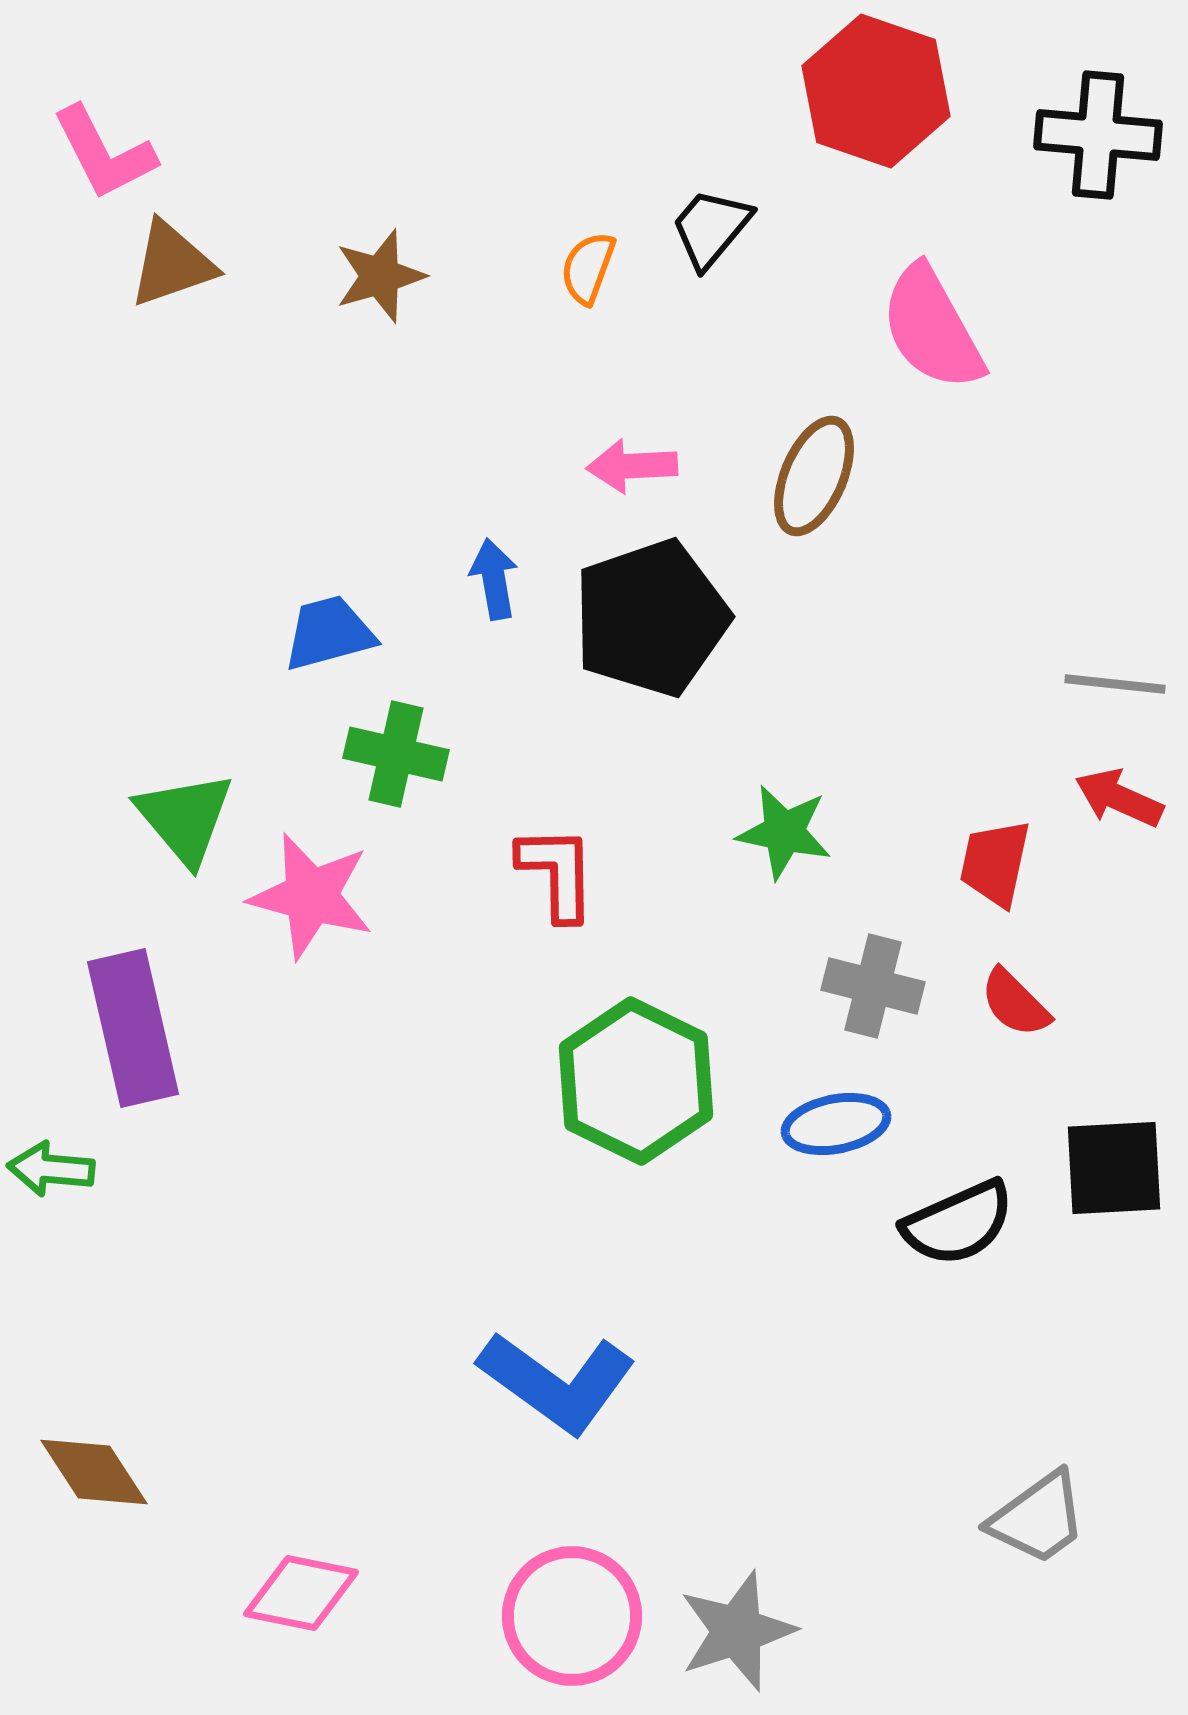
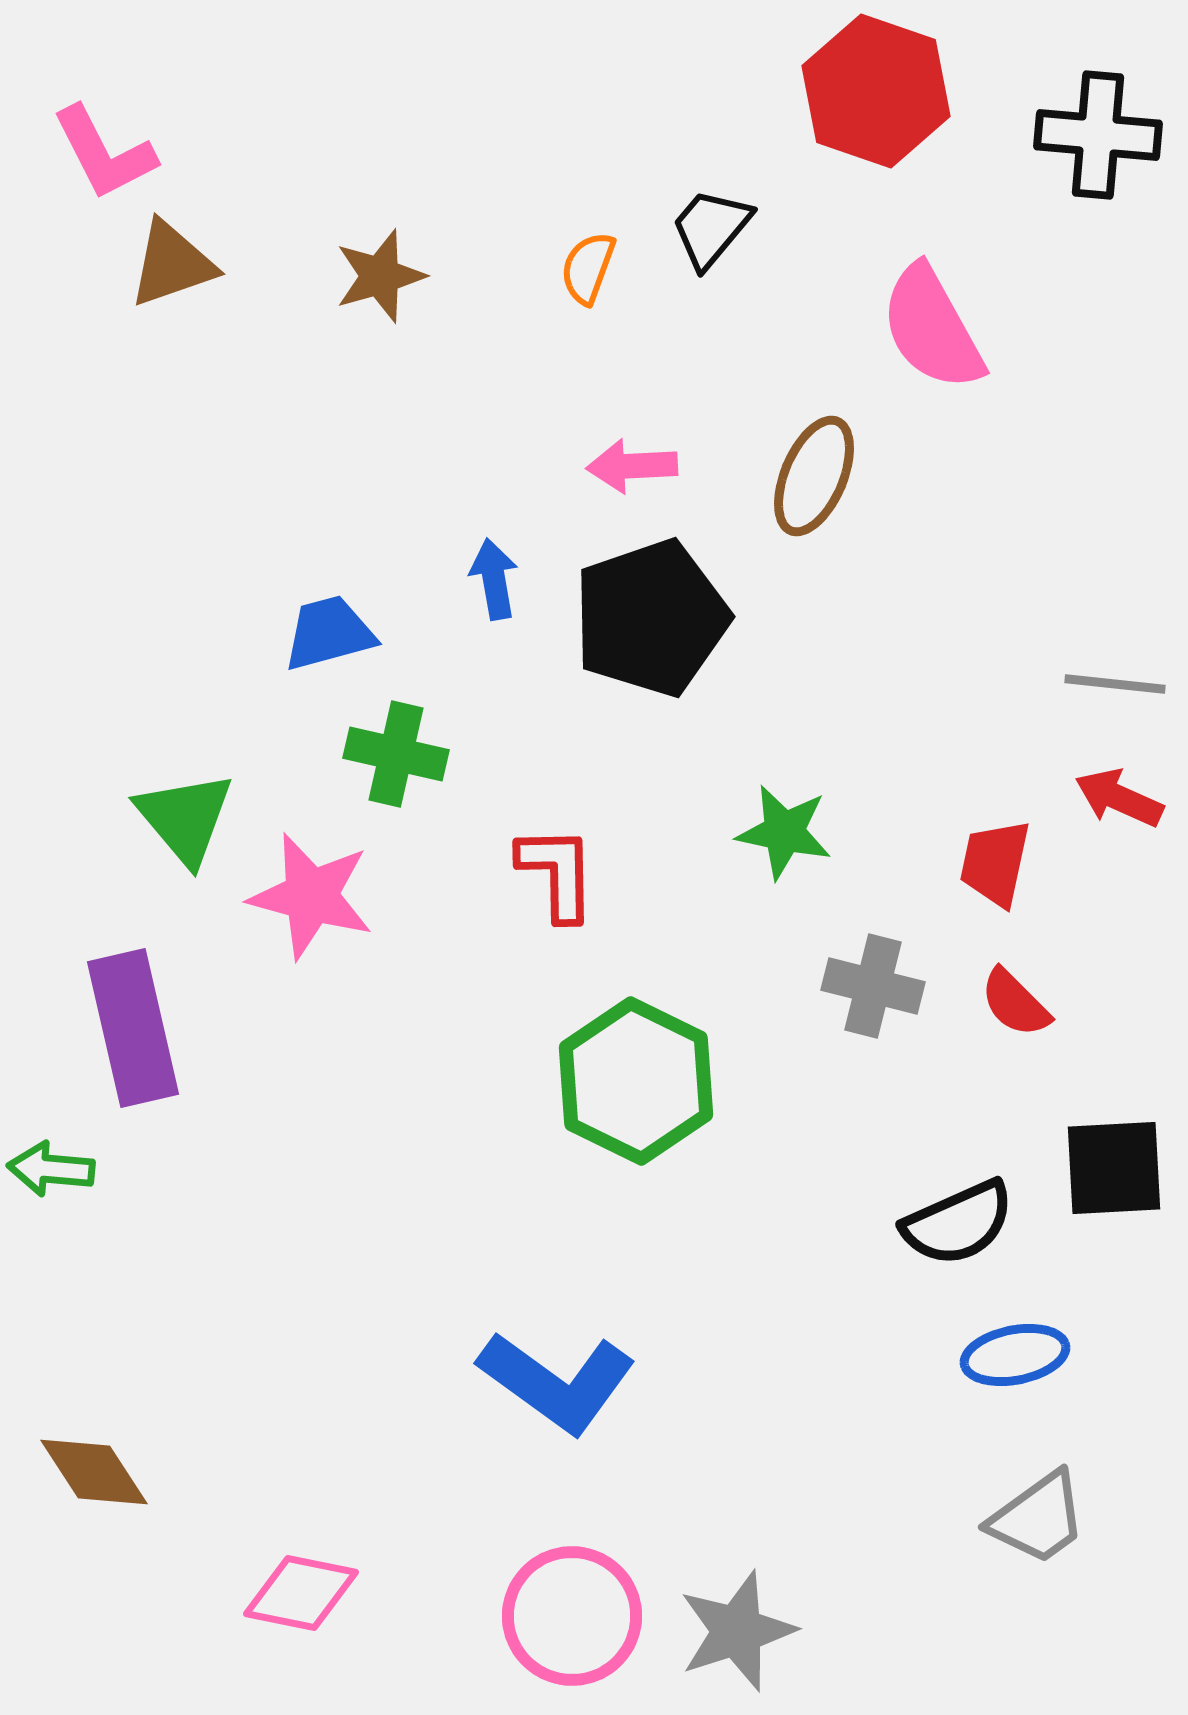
blue ellipse: moved 179 px right, 231 px down
